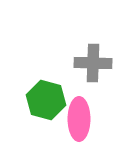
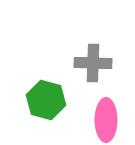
pink ellipse: moved 27 px right, 1 px down
